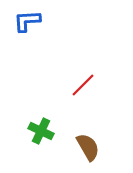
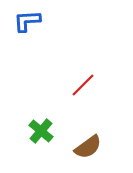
green cross: rotated 15 degrees clockwise
brown semicircle: rotated 84 degrees clockwise
